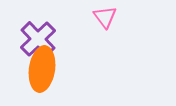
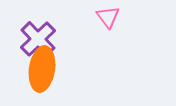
pink triangle: moved 3 px right
